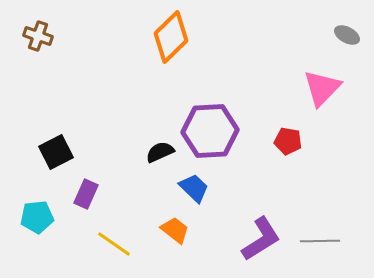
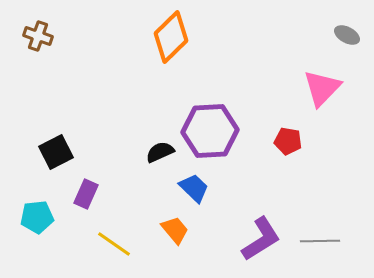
orange trapezoid: rotated 12 degrees clockwise
